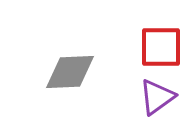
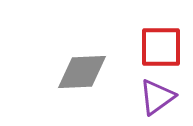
gray diamond: moved 12 px right
